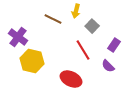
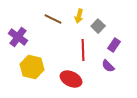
yellow arrow: moved 3 px right, 5 px down
gray square: moved 6 px right
red line: rotated 30 degrees clockwise
yellow hexagon: moved 6 px down
